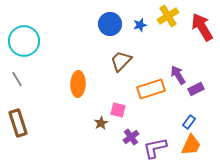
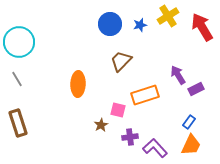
cyan circle: moved 5 px left, 1 px down
orange rectangle: moved 6 px left, 6 px down
brown star: moved 2 px down
purple cross: moved 1 px left; rotated 28 degrees clockwise
purple L-shape: rotated 60 degrees clockwise
